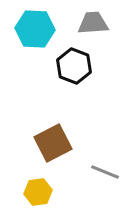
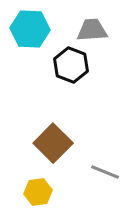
gray trapezoid: moved 1 px left, 7 px down
cyan hexagon: moved 5 px left
black hexagon: moved 3 px left, 1 px up
brown square: rotated 18 degrees counterclockwise
